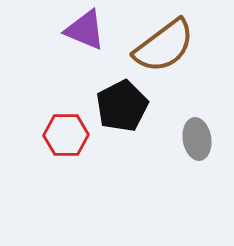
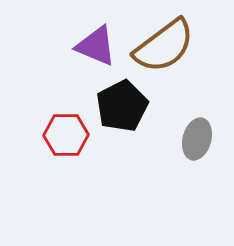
purple triangle: moved 11 px right, 16 px down
gray ellipse: rotated 24 degrees clockwise
